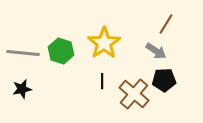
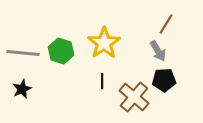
gray arrow: moved 2 px right; rotated 25 degrees clockwise
black star: rotated 12 degrees counterclockwise
brown cross: moved 3 px down
